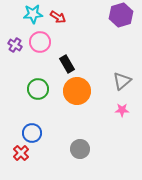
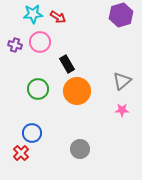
purple cross: rotated 16 degrees counterclockwise
